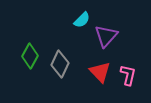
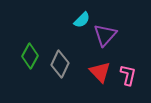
purple triangle: moved 1 px left, 1 px up
